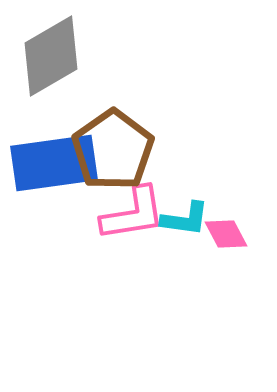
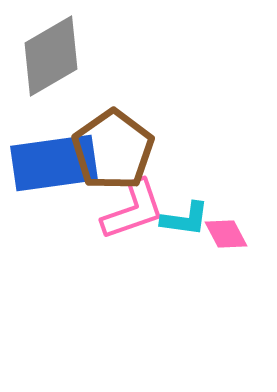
pink L-shape: moved 4 px up; rotated 10 degrees counterclockwise
